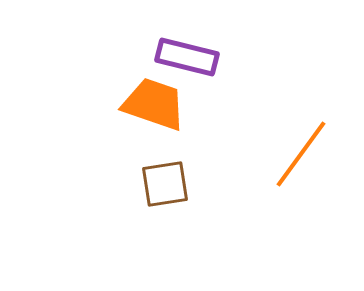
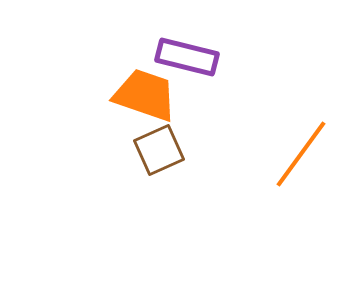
orange trapezoid: moved 9 px left, 9 px up
brown square: moved 6 px left, 34 px up; rotated 15 degrees counterclockwise
